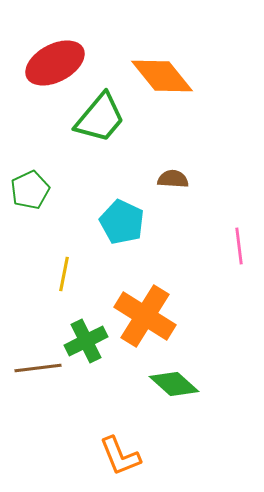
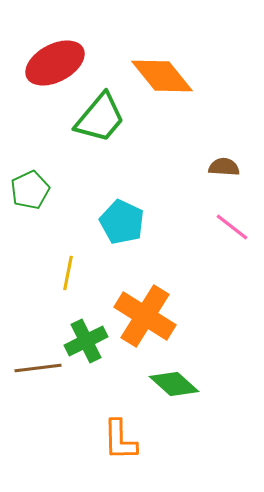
brown semicircle: moved 51 px right, 12 px up
pink line: moved 7 px left, 19 px up; rotated 45 degrees counterclockwise
yellow line: moved 4 px right, 1 px up
orange L-shape: moved 16 px up; rotated 21 degrees clockwise
